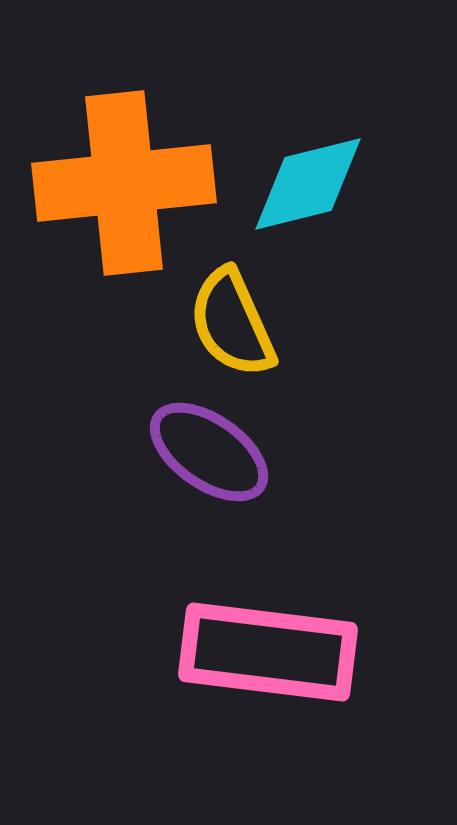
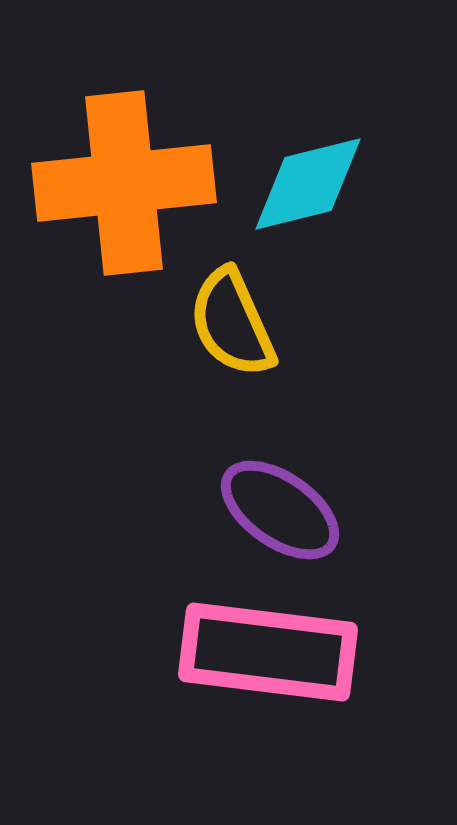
purple ellipse: moved 71 px right, 58 px down
